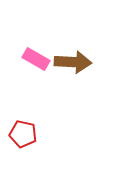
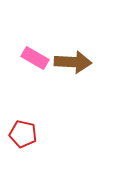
pink rectangle: moved 1 px left, 1 px up
